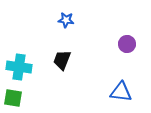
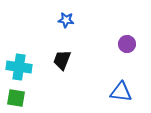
green square: moved 3 px right
